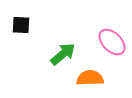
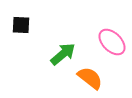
orange semicircle: rotated 40 degrees clockwise
